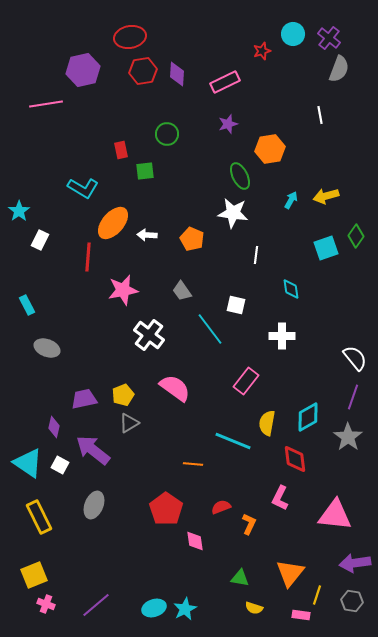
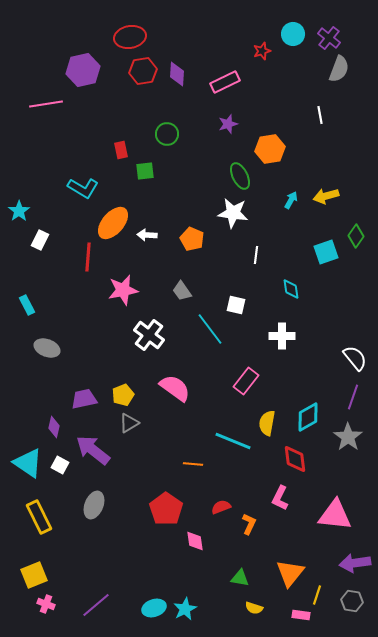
cyan square at (326, 248): moved 4 px down
